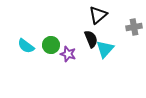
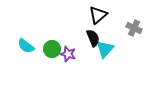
gray cross: moved 1 px down; rotated 35 degrees clockwise
black semicircle: moved 2 px right, 1 px up
green circle: moved 1 px right, 4 px down
